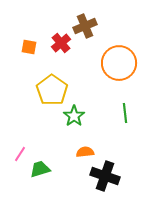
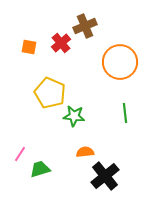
orange circle: moved 1 px right, 1 px up
yellow pentagon: moved 2 px left, 3 px down; rotated 12 degrees counterclockwise
green star: rotated 30 degrees counterclockwise
black cross: rotated 32 degrees clockwise
